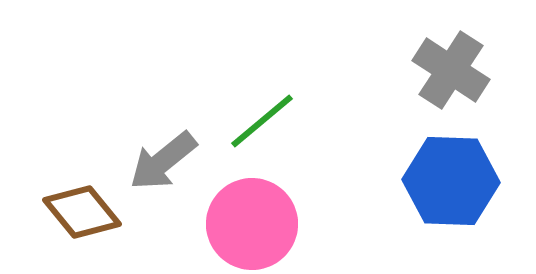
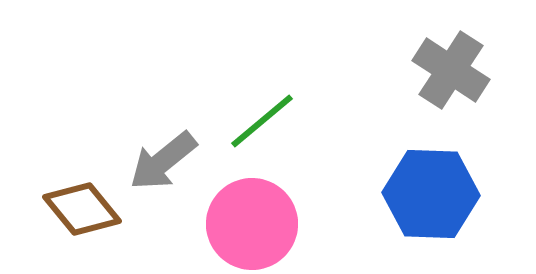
blue hexagon: moved 20 px left, 13 px down
brown diamond: moved 3 px up
